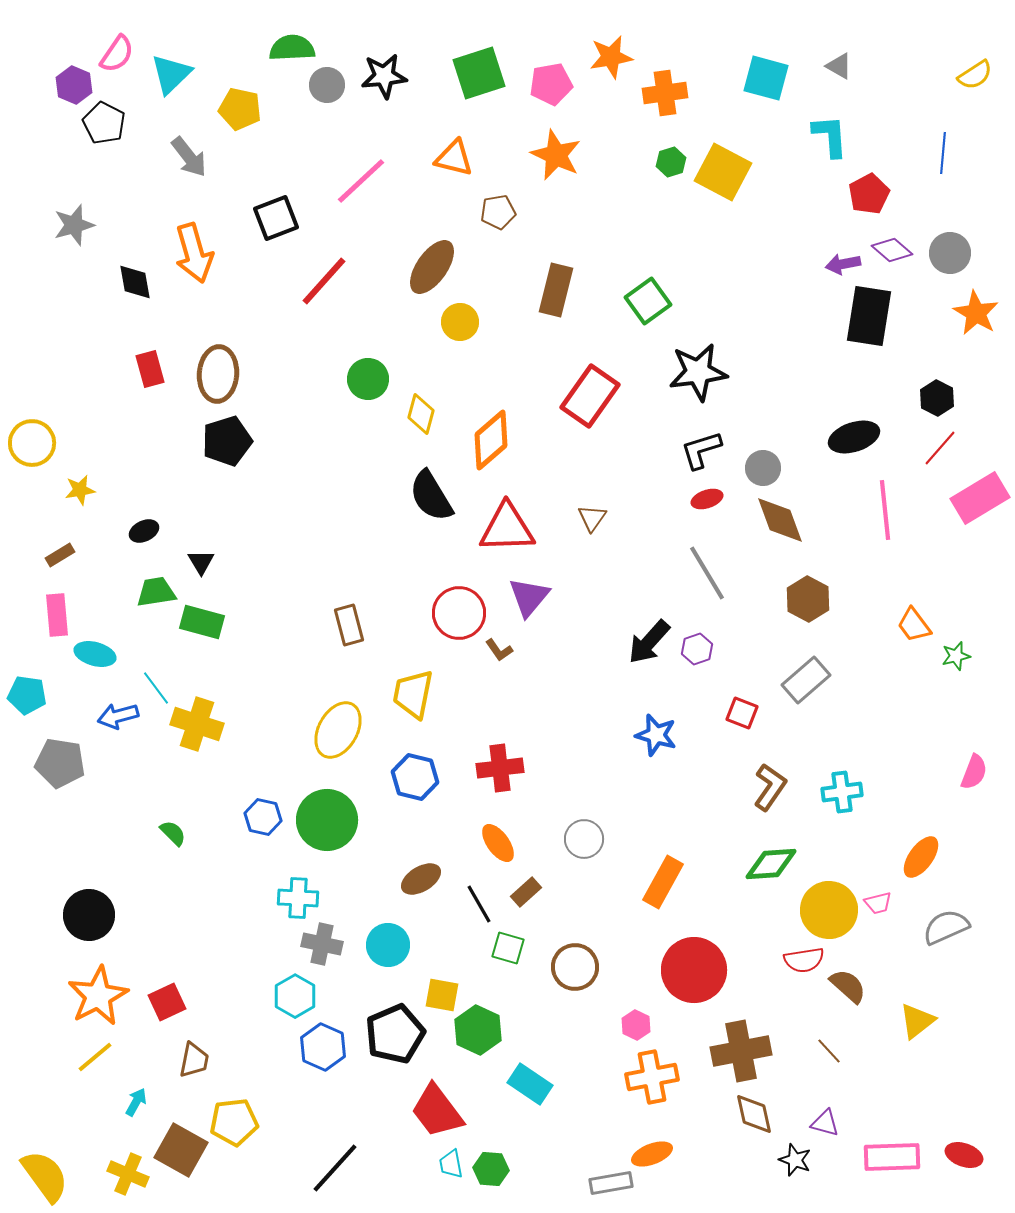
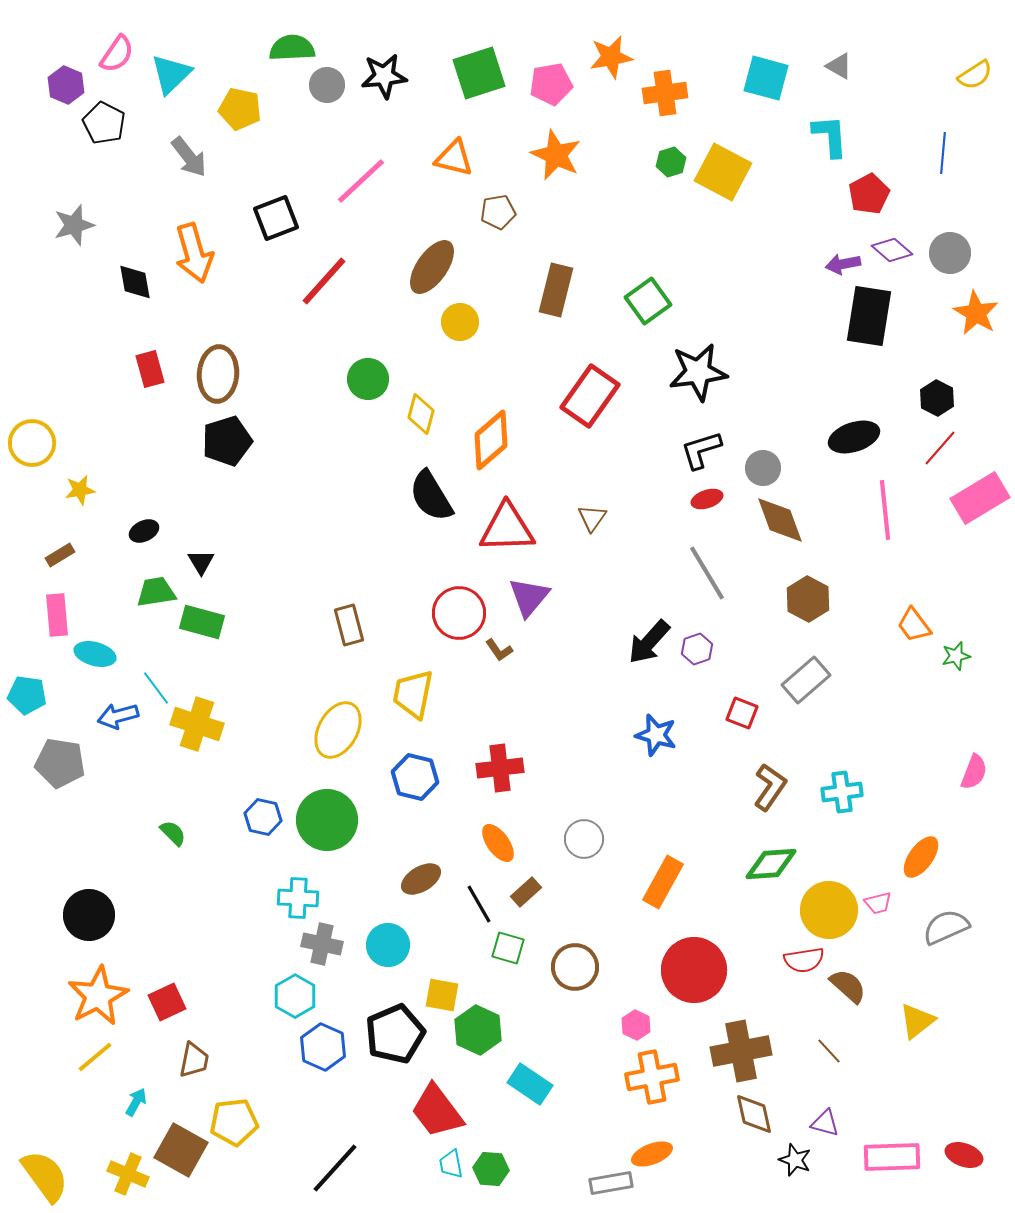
purple hexagon at (74, 85): moved 8 px left
